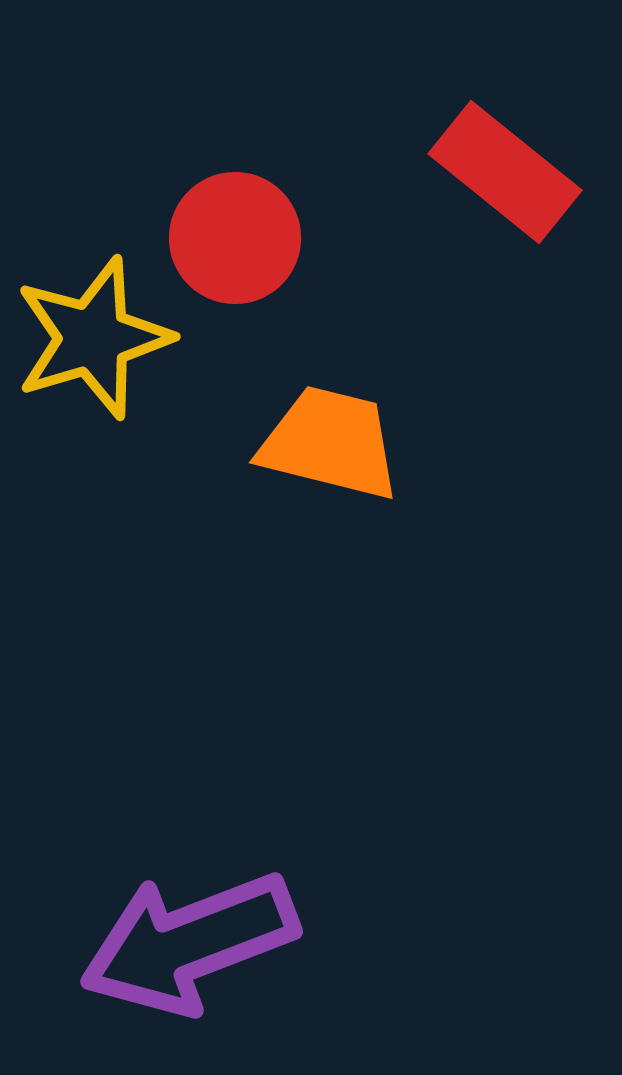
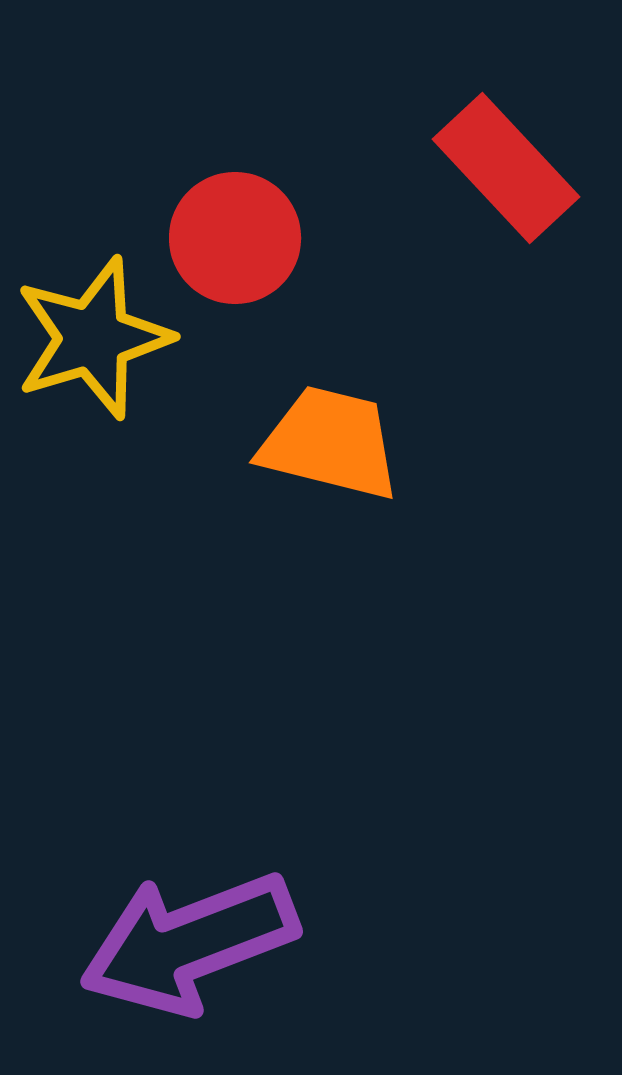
red rectangle: moved 1 px right, 4 px up; rotated 8 degrees clockwise
